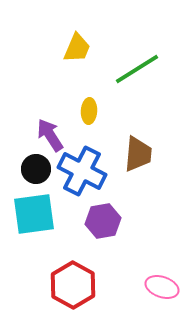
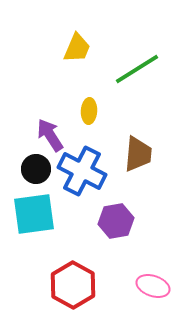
purple hexagon: moved 13 px right
pink ellipse: moved 9 px left, 1 px up
